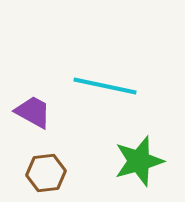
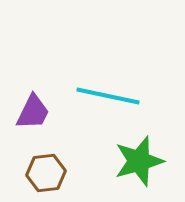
cyan line: moved 3 px right, 10 px down
purple trapezoid: rotated 87 degrees clockwise
